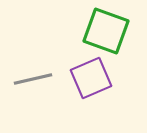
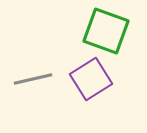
purple square: moved 1 px down; rotated 9 degrees counterclockwise
